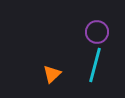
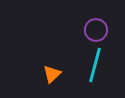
purple circle: moved 1 px left, 2 px up
